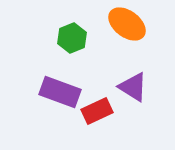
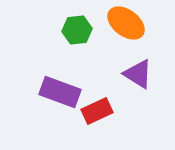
orange ellipse: moved 1 px left, 1 px up
green hexagon: moved 5 px right, 8 px up; rotated 16 degrees clockwise
purple triangle: moved 5 px right, 13 px up
